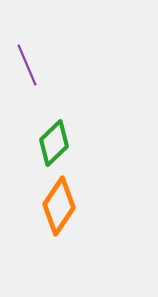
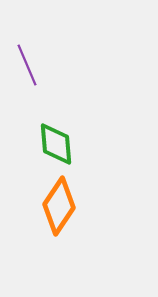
green diamond: moved 2 px right, 1 px down; rotated 51 degrees counterclockwise
